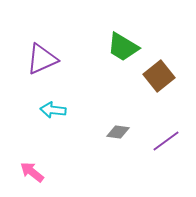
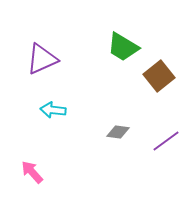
pink arrow: rotated 10 degrees clockwise
